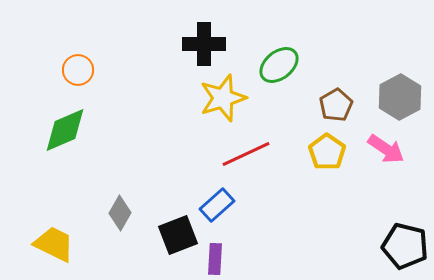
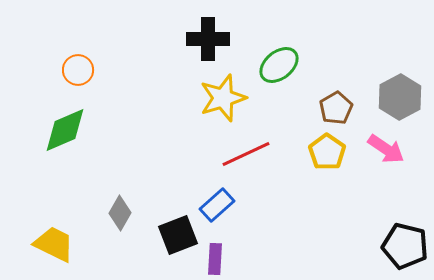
black cross: moved 4 px right, 5 px up
brown pentagon: moved 3 px down
